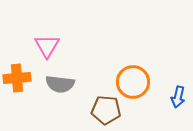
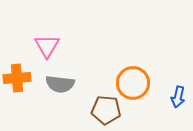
orange circle: moved 1 px down
